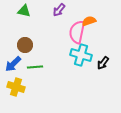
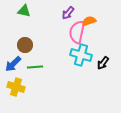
purple arrow: moved 9 px right, 3 px down
